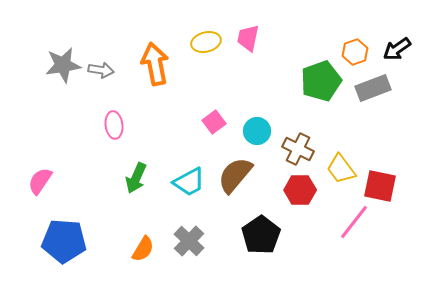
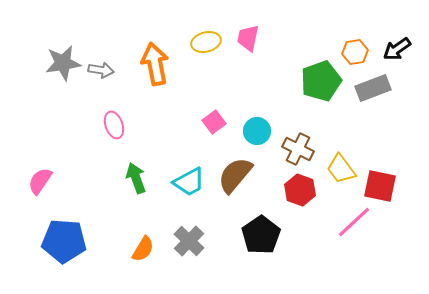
orange hexagon: rotated 10 degrees clockwise
gray star: moved 2 px up
pink ellipse: rotated 12 degrees counterclockwise
green arrow: rotated 136 degrees clockwise
red hexagon: rotated 20 degrees clockwise
pink line: rotated 9 degrees clockwise
